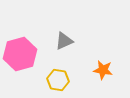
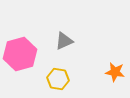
orange star: moved 12 px right, 2 px down
yellow hexagon: moved 1 px up
